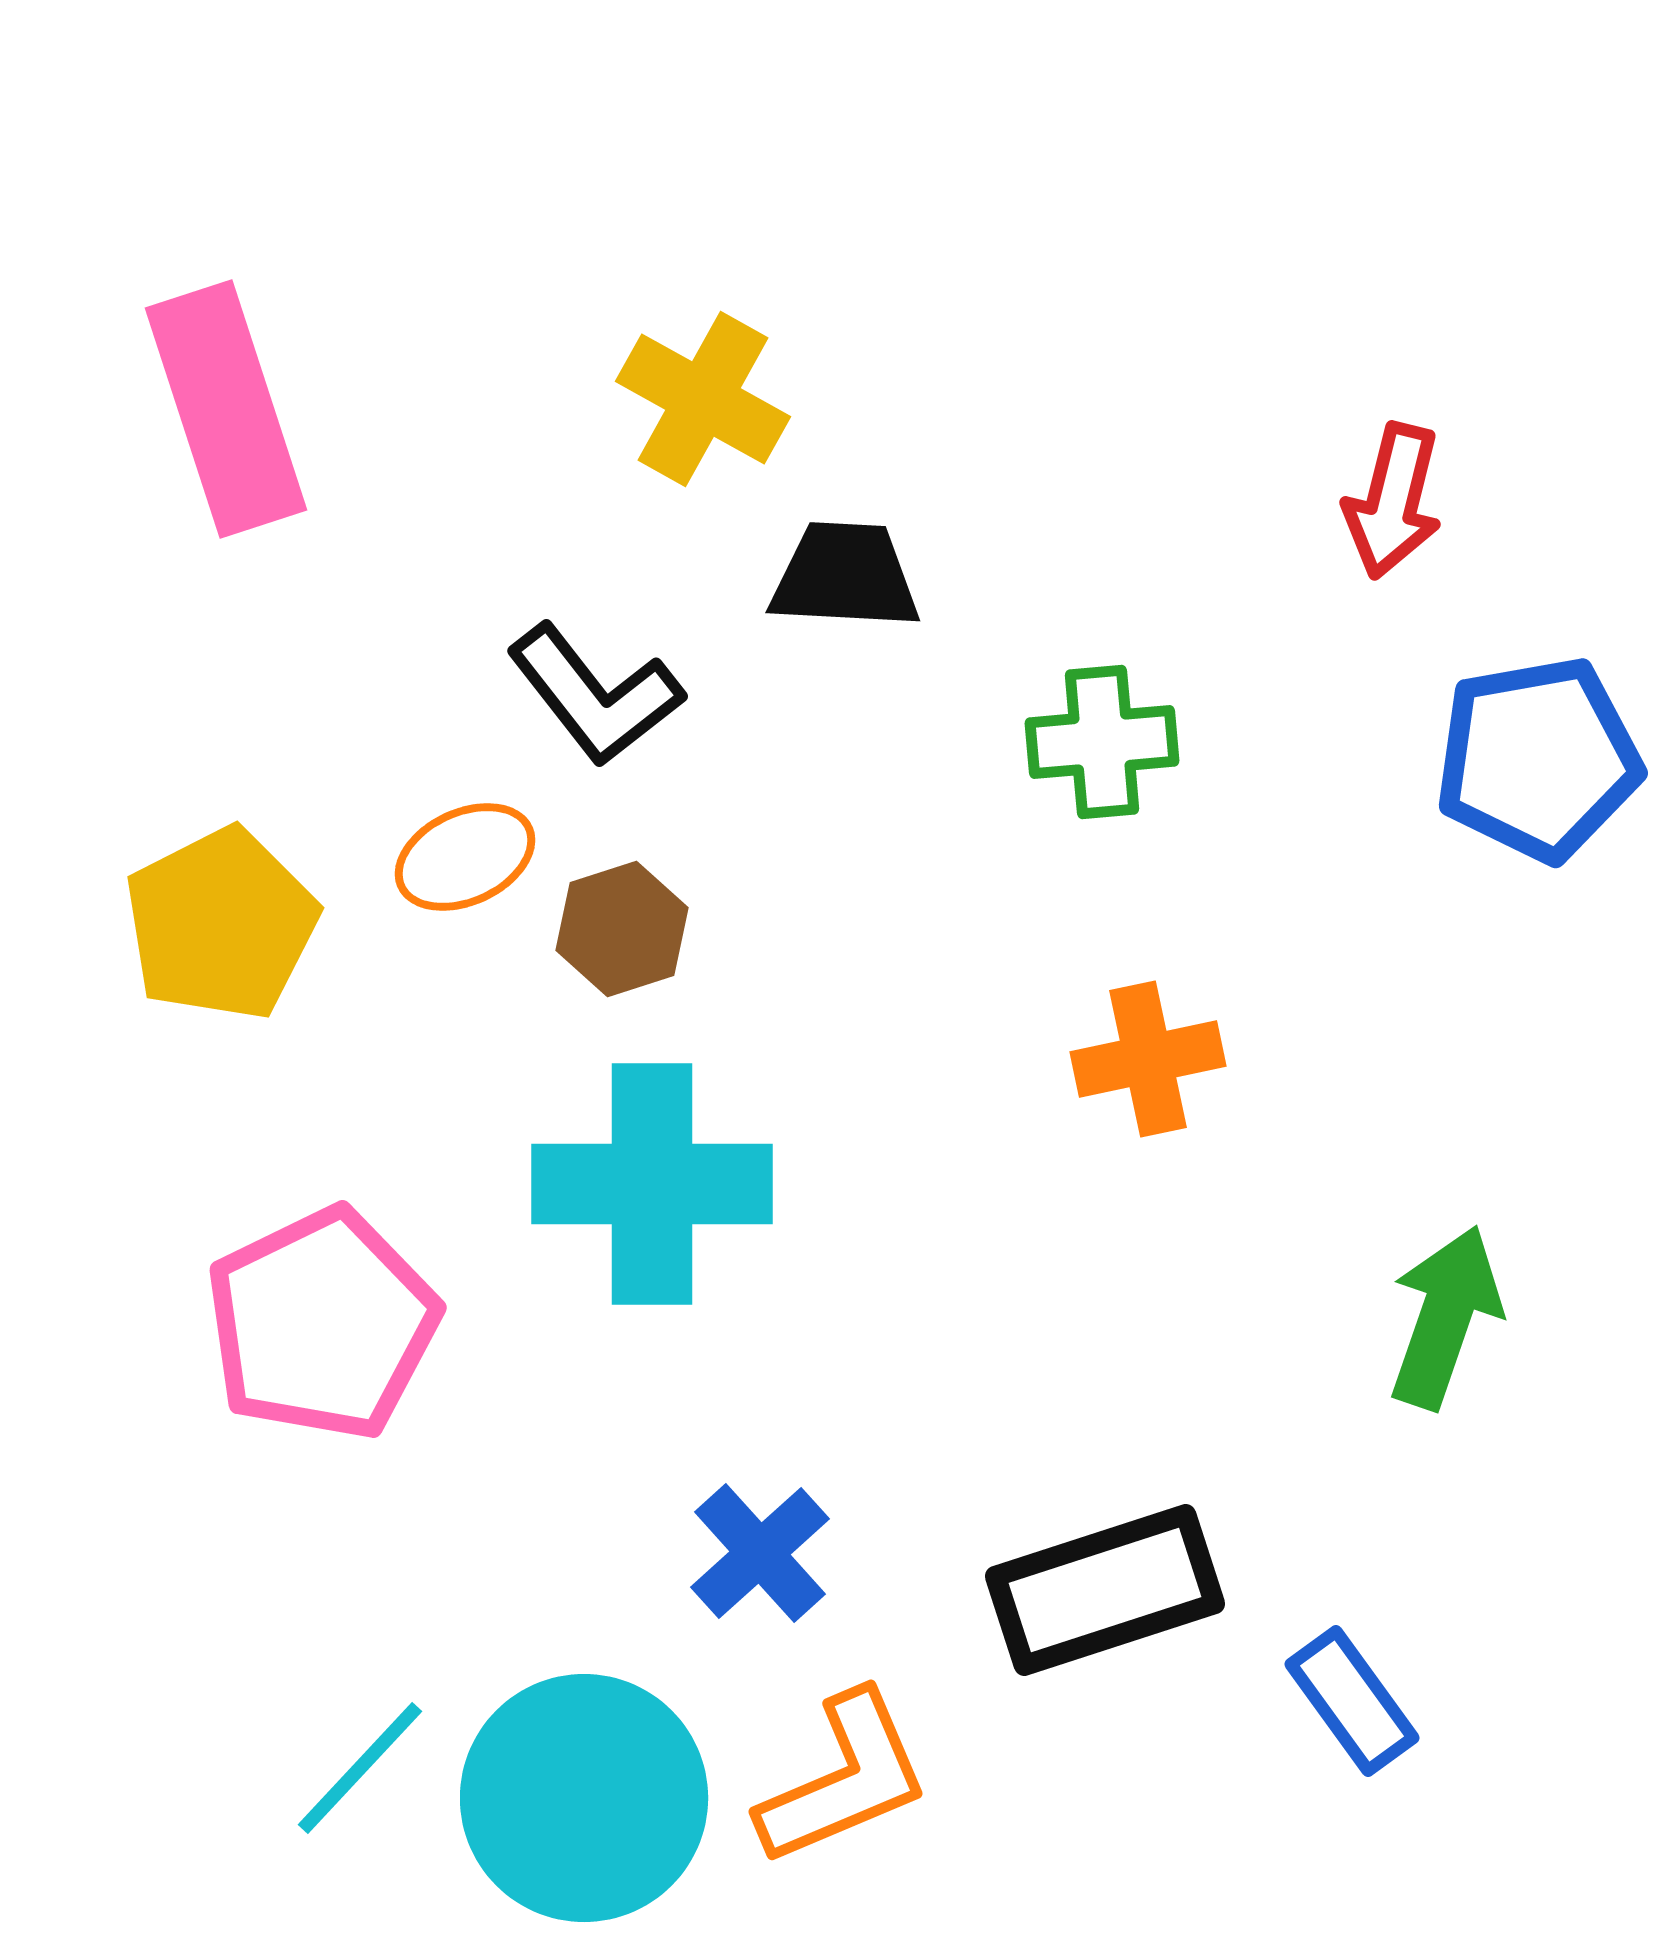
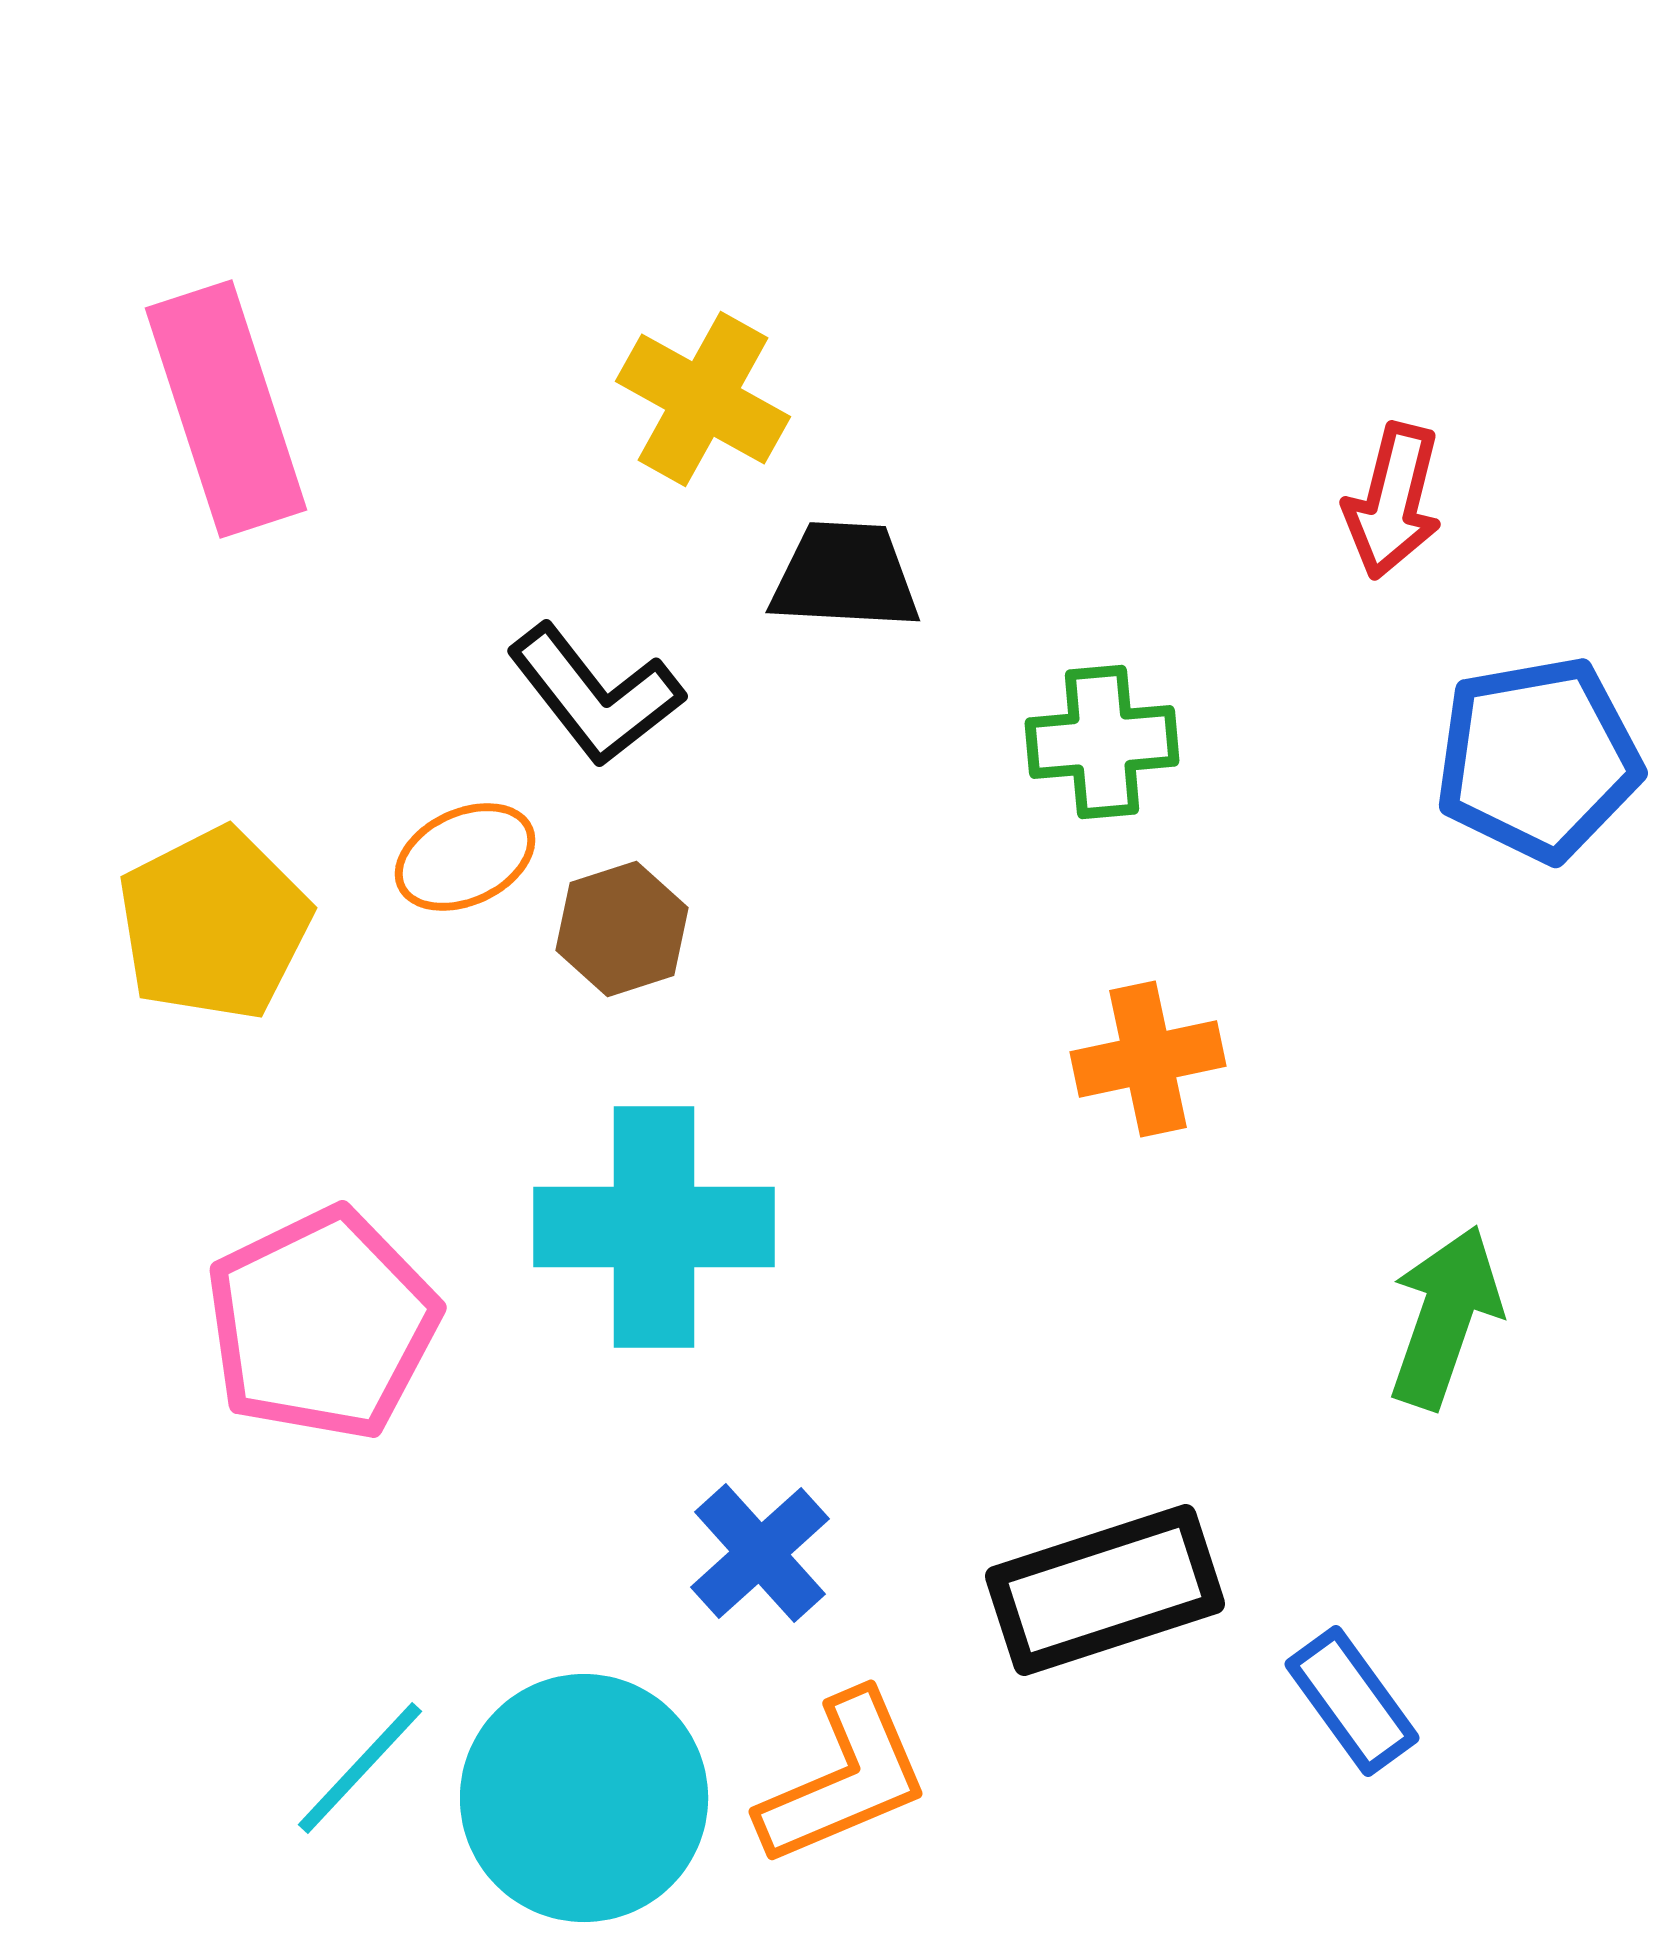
yellow pentagon: moved 7 px left
cyan cross: moved 2 px right, 43 px down
